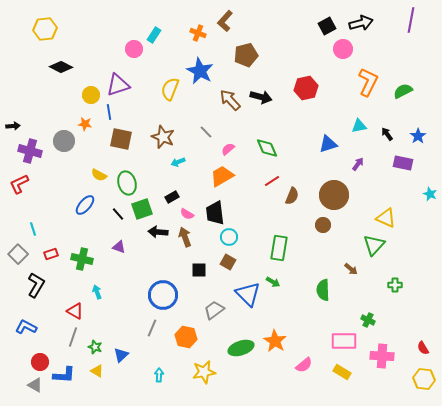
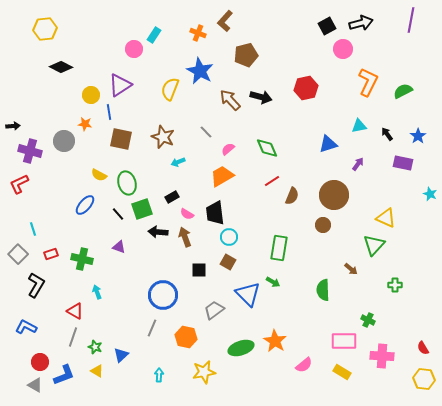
purple triangle at (118, 85): moved 2 px right; rotated 15 degrees counterclockwise
blue L-shape at (64, 375): rotated 25 degrees counterclockwise
